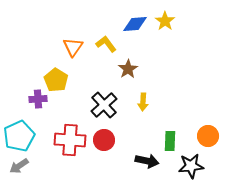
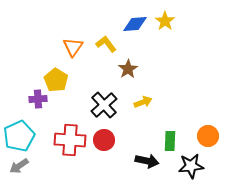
yellow arrow: rotated 114 degrees counterclockwise
